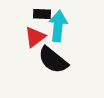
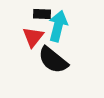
cyan arrow: rotated 8 degrees clockwise
red triangle: moved 2 px left; rotated 15 degrees counterclockwise
